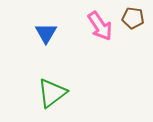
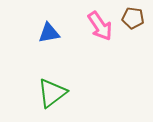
blue triangle: moved 3 px right; rotated 50 degrees clockwise
